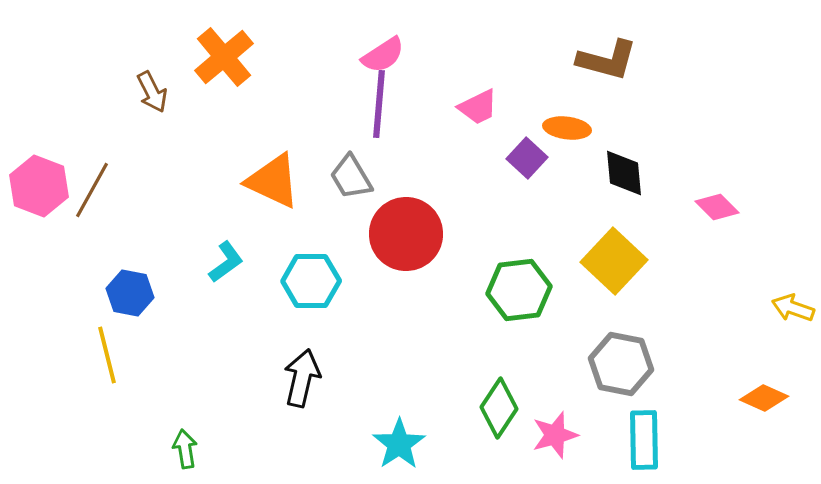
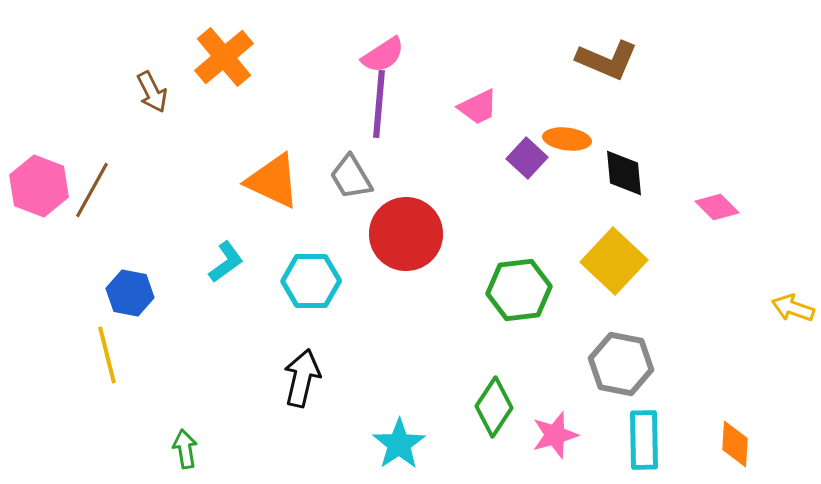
brown L-shape: rotated 8 degrees clockwise
orange ellipse: moved 11 px down
orange diamond: moved 29 px left, 46 px down; rotated 69 degrees clockwise
green diamond: moved 5 px left, 1 px up
